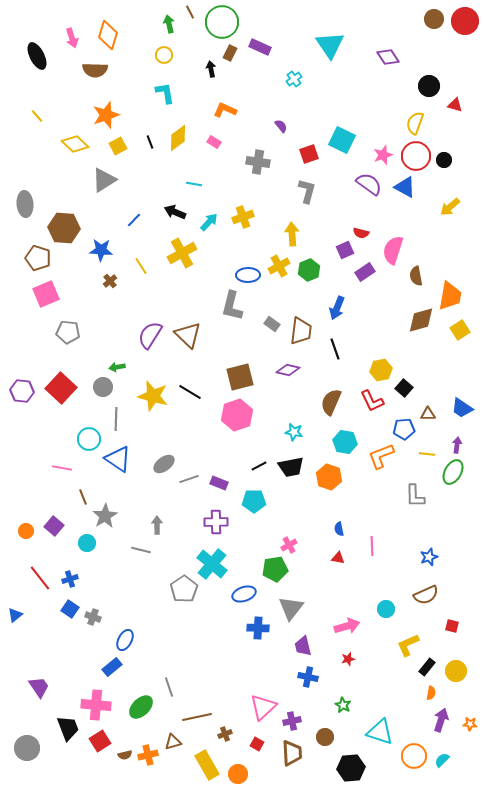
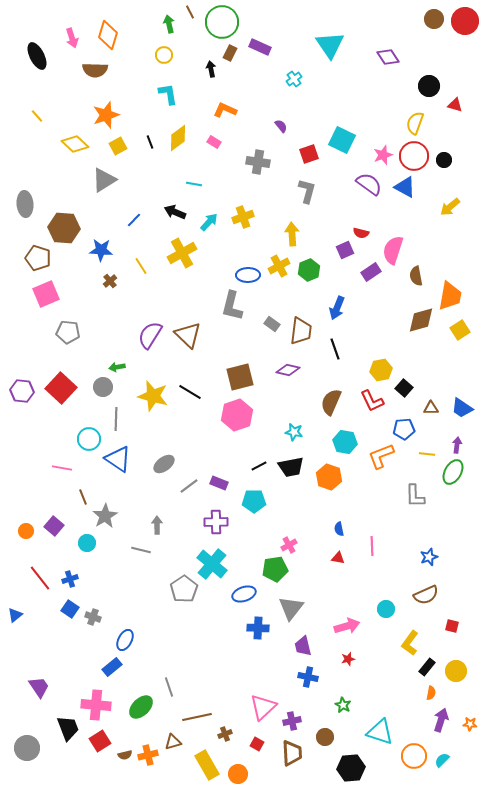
cyan L-shape at (165, 93): moved 3 px right, 1 px down
red circle at (416, 156): moved 2 px left
purple rectangle at (365, 272): moved 6 px right
brown triangle at (428, 414): moved 3 px right, 6 px up
gray line at (189, 479): moved 7 px down; rotated 18 degrees counterclockwise
yellow L-shape at (408, 645): moved 2 px right, 2 px up; rotated 30 degrees counterclockwise
